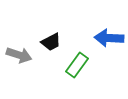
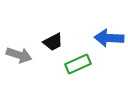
black trapezoid: moved 2 px right
green rectangle: moved 1 px right, 1 px up; rotated 30 degrees clockwise
